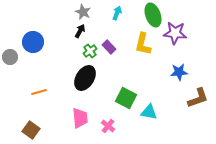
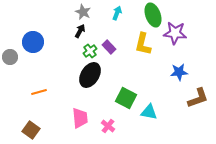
black ellipse: moved 5 px right, 3 px up
